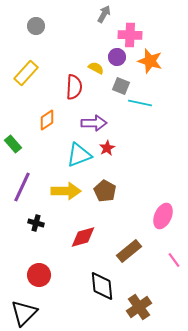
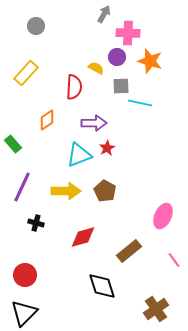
pink cross: moved 2 px left, 2 px up
gray square: rotated 24 degrees counterclockwise
red circle: moved 14 px left
black diamond: rotated 12 degrees counterclockwise
brown cross: moved 17 px right, 2 px down
